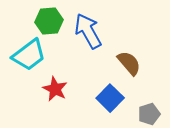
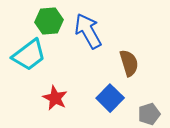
brown semicircle: rotated 24 degrees clockwise
red star: moved 9 px down
